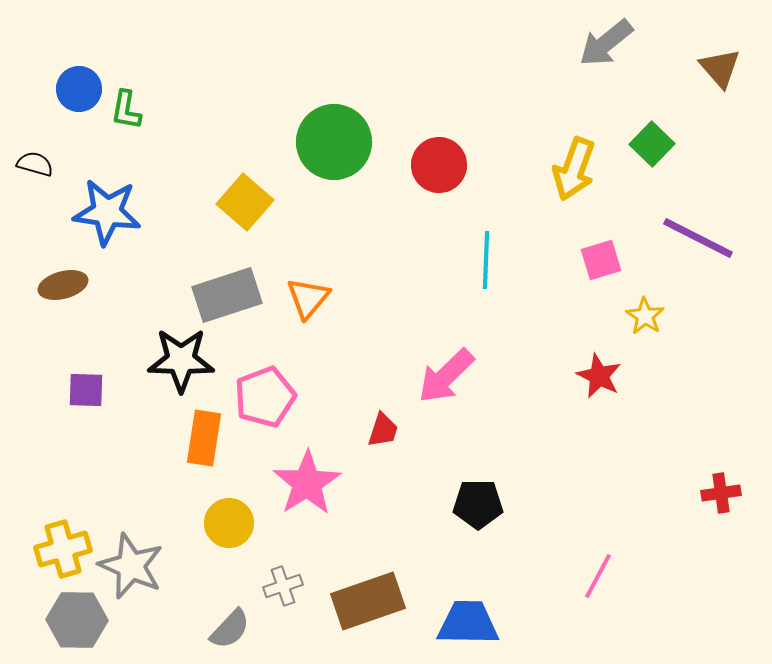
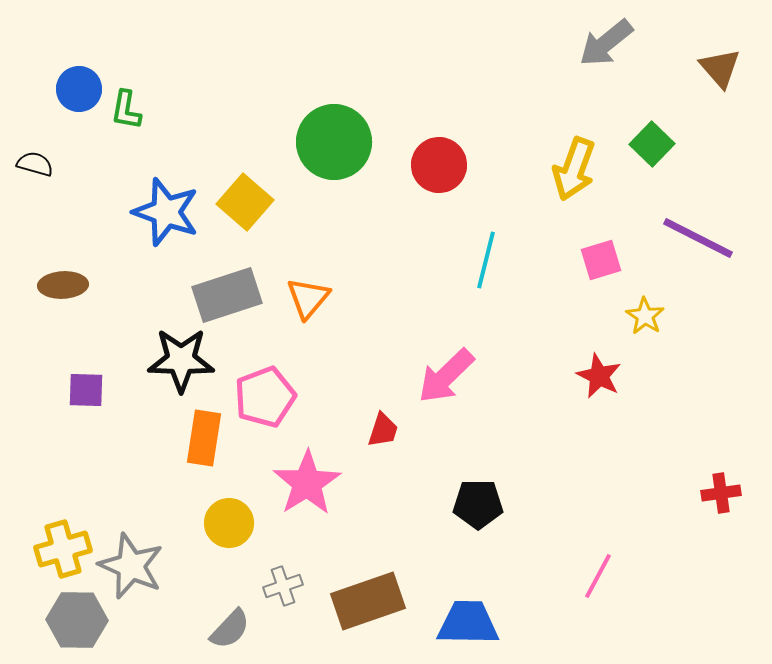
blue star: moved 59 px right; rotated 12 degrees clockwise
cyan line: rotated 12 degrees clockwise
brown ellipse: rotated 12 degrees clockwise
